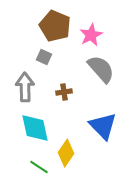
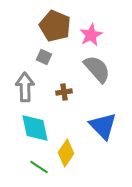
gray semicircle: moved 4 px left
